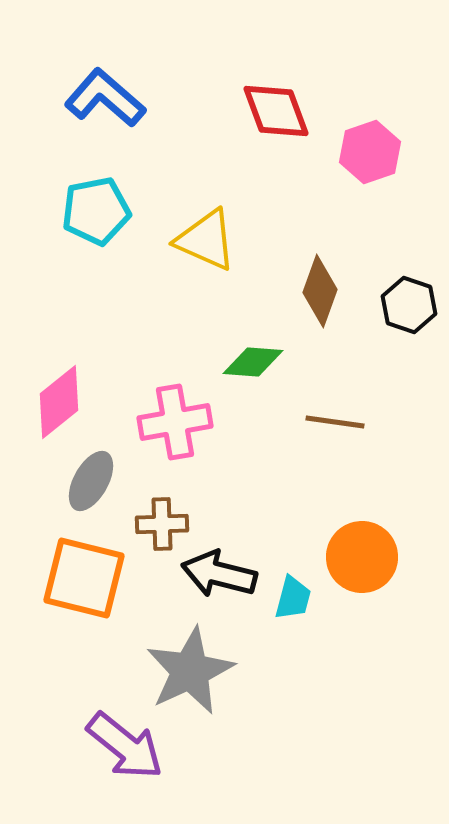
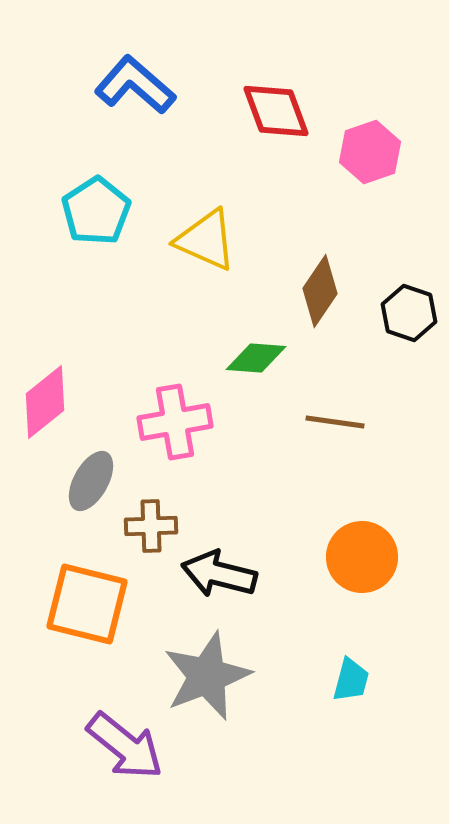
blue L-shape: moved 30 px right, 13 px up
cyan pentagon: rotated 22 degrees counterclockwise
brown diamond: rotated 14 degrees clockwise
black hexagon: moved 8 px down
green diamond: moved 3 px right, 4 px up
pink diamond: moved 14 px left
brown cross: moved 11 px left, 2 px down
orange square: moved 3 px right, 26 px down
cyan trapezoid: moved 58 px right, 82 px down
gray star: moved 17 px right, 5 px down; rotated 4 degrees clockwise
